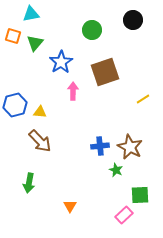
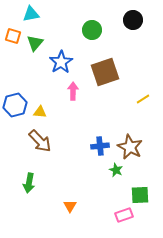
pink rectangle: rotated 24 degrees clockwise
